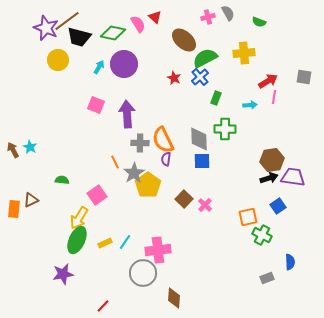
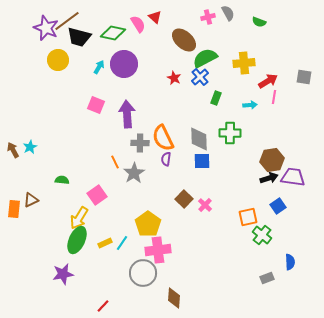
yellow cross at (244, 53): moved 10 px down
green cross at (225, 129): moved 5 px right, 4 px down
orange semicircle at (163, 140): moved 2 px up
cyan star at (30, 147): rotated 16 degrees clockwise
yellow pentagon at (148, 185): moved 39 px down
green cross at (262, 235): rotated 12 degrees clockwise
cyan line at (125, 242): moved 3 px left, 1 px down
